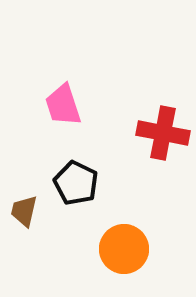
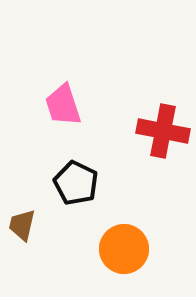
red cross: moved 2 px up
brown trapezoid: moved 2 px left, 14 px down
